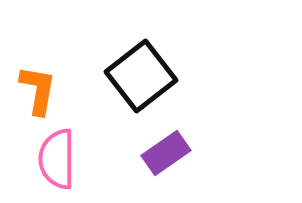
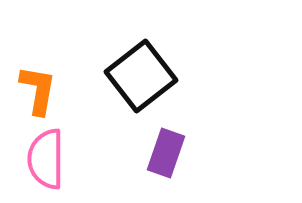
purple rectangle: rotated 36 degrees counterclockwise
pink semicircle: moved 11 px left
